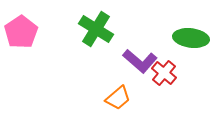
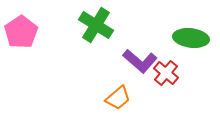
green cross: moved 4 px up
red cross: moved 2 px right
